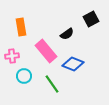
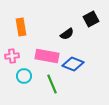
pink rectangle: moved 1 px right, 5 px down; rotated 40 degrees counterclockwise
green line: rotated 12 degrees clockwise
